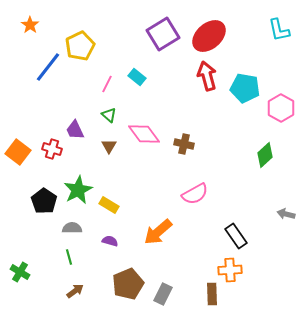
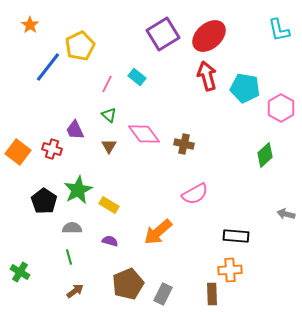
black rectangle: rotated 50 degrees counterclockwise
